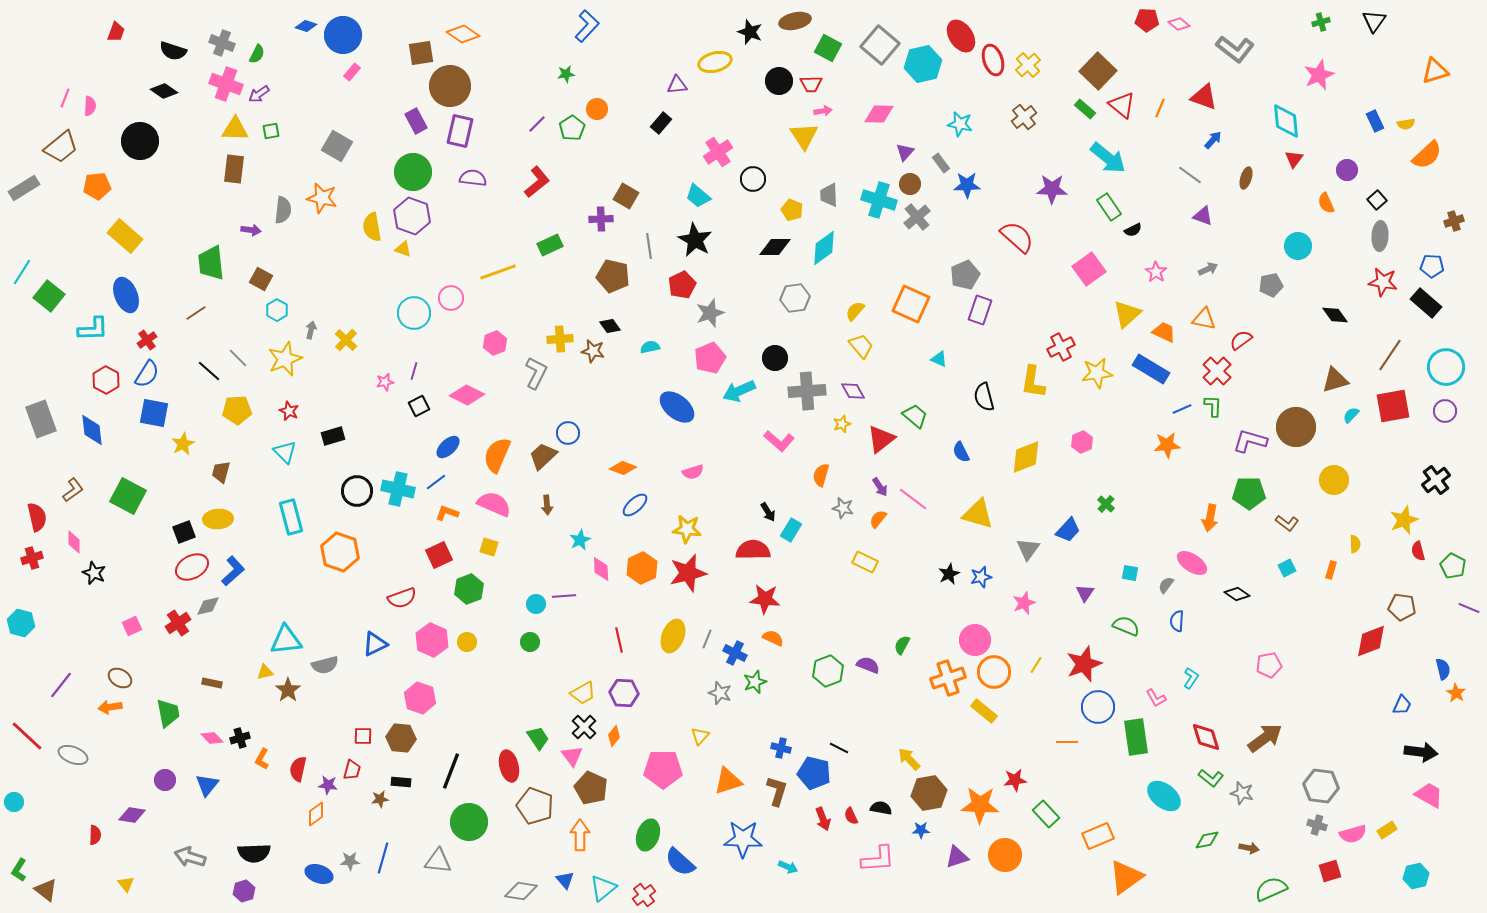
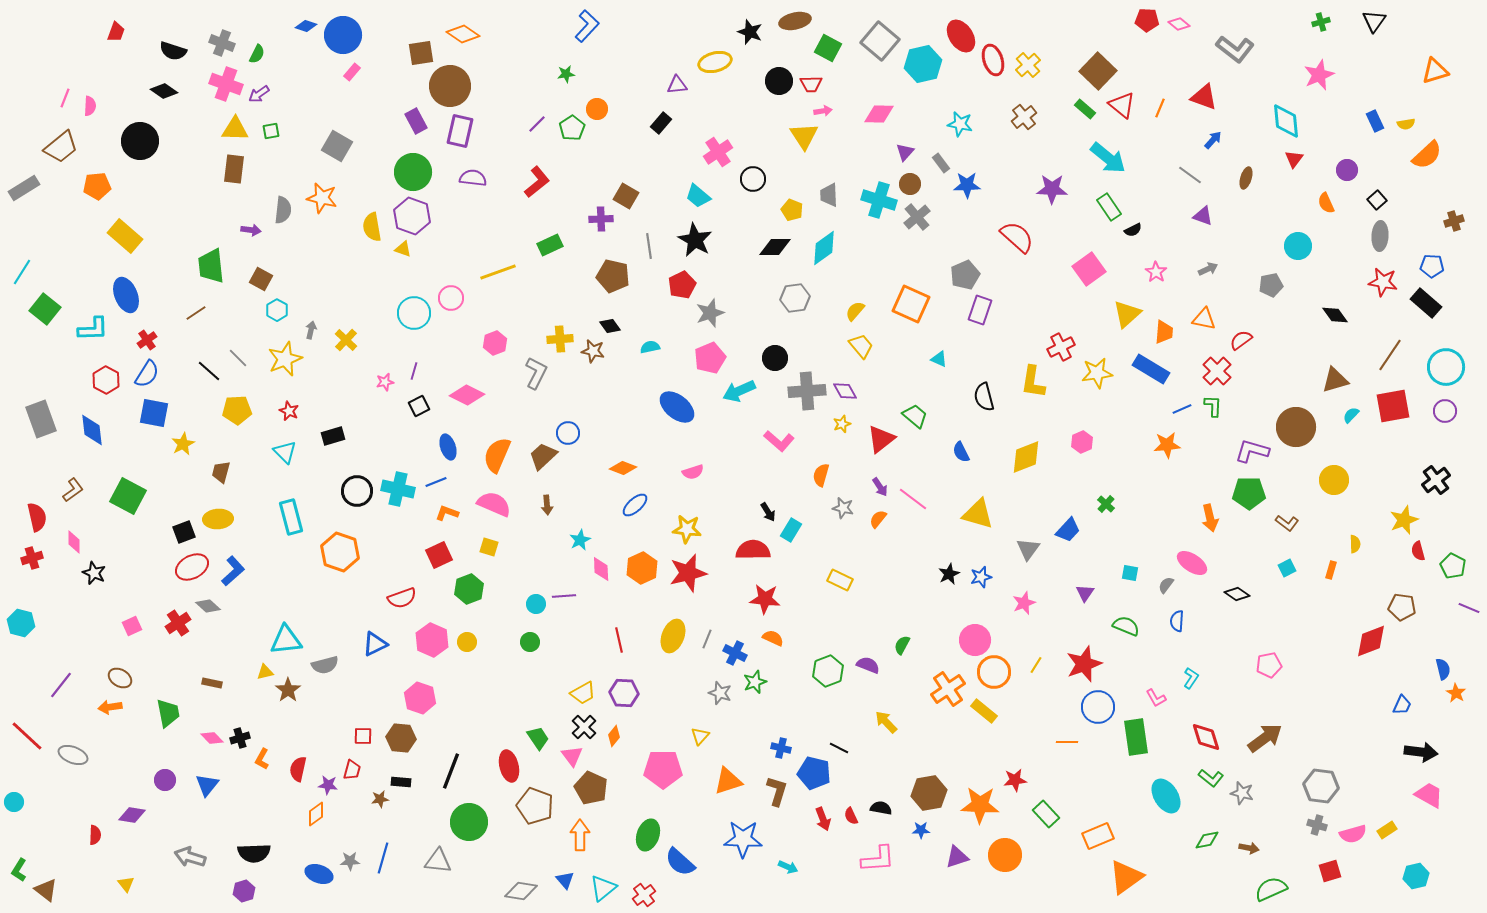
gray square at (880, 45): moved 4 px up
green trapezoid at (211, 263): moved 3 px down
green square at (49, 296): moved 4 px left, 13 px down
orange trapezoid at (1164, 332): rotated 70 degrees clockwise
purple diamond at (853, 391): moved 8 px left
purple L-shape at (1250, 441): moved 2 px right, 10 px down
blue ellipse at (448, 447): rotated 65 degrees counterclockwise
blue line at (436, 482): rotated 15 degrees clockwise
orange arrow at (1210, 518): rotated 24 degrees counterclockwise
yellow rectangle at (865, 562): moved 25 px left, 18 px down
gray diamond at (208, 606): rotated 55 degrees clockwise
orange cross at (948, 678): moved 11 px down; rotated 16 degrees counterclockwise
yellow arrow at (909, 759): moved 23 px left, 37 px up
cyan ellipse at (1164, 796): moved 2 px right; rotated 20 degrees clockwise
